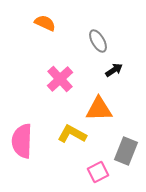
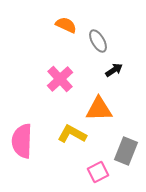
orange semicircle: moved 21 px right, 2 px down
